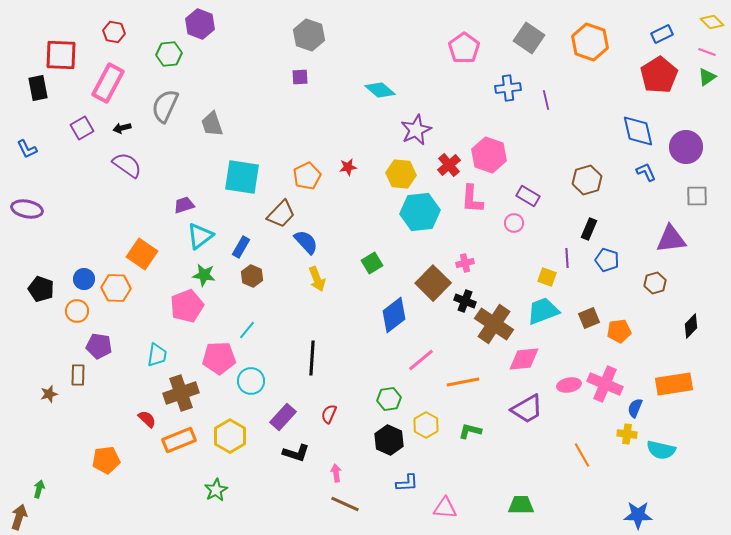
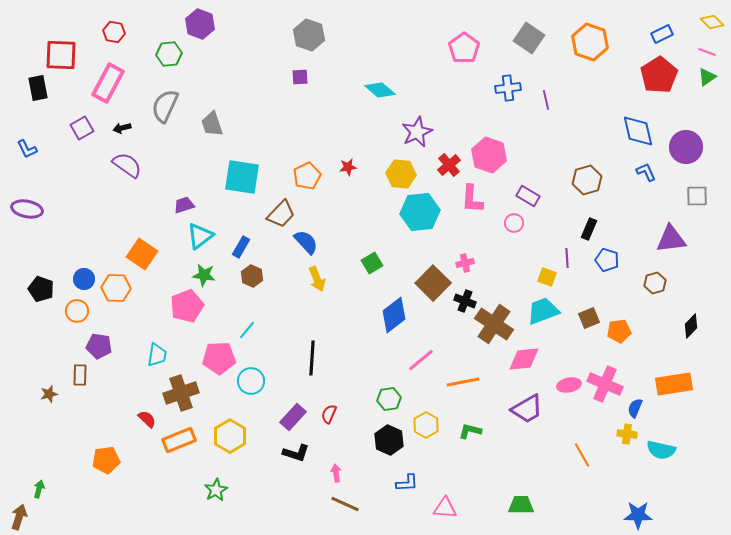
purple star at (416, 130): moved 1 px right, 2 px down
brown rectangle at (78, 375): moved 2 px right
purple rectangle at (283, 417): moved 10 px right
